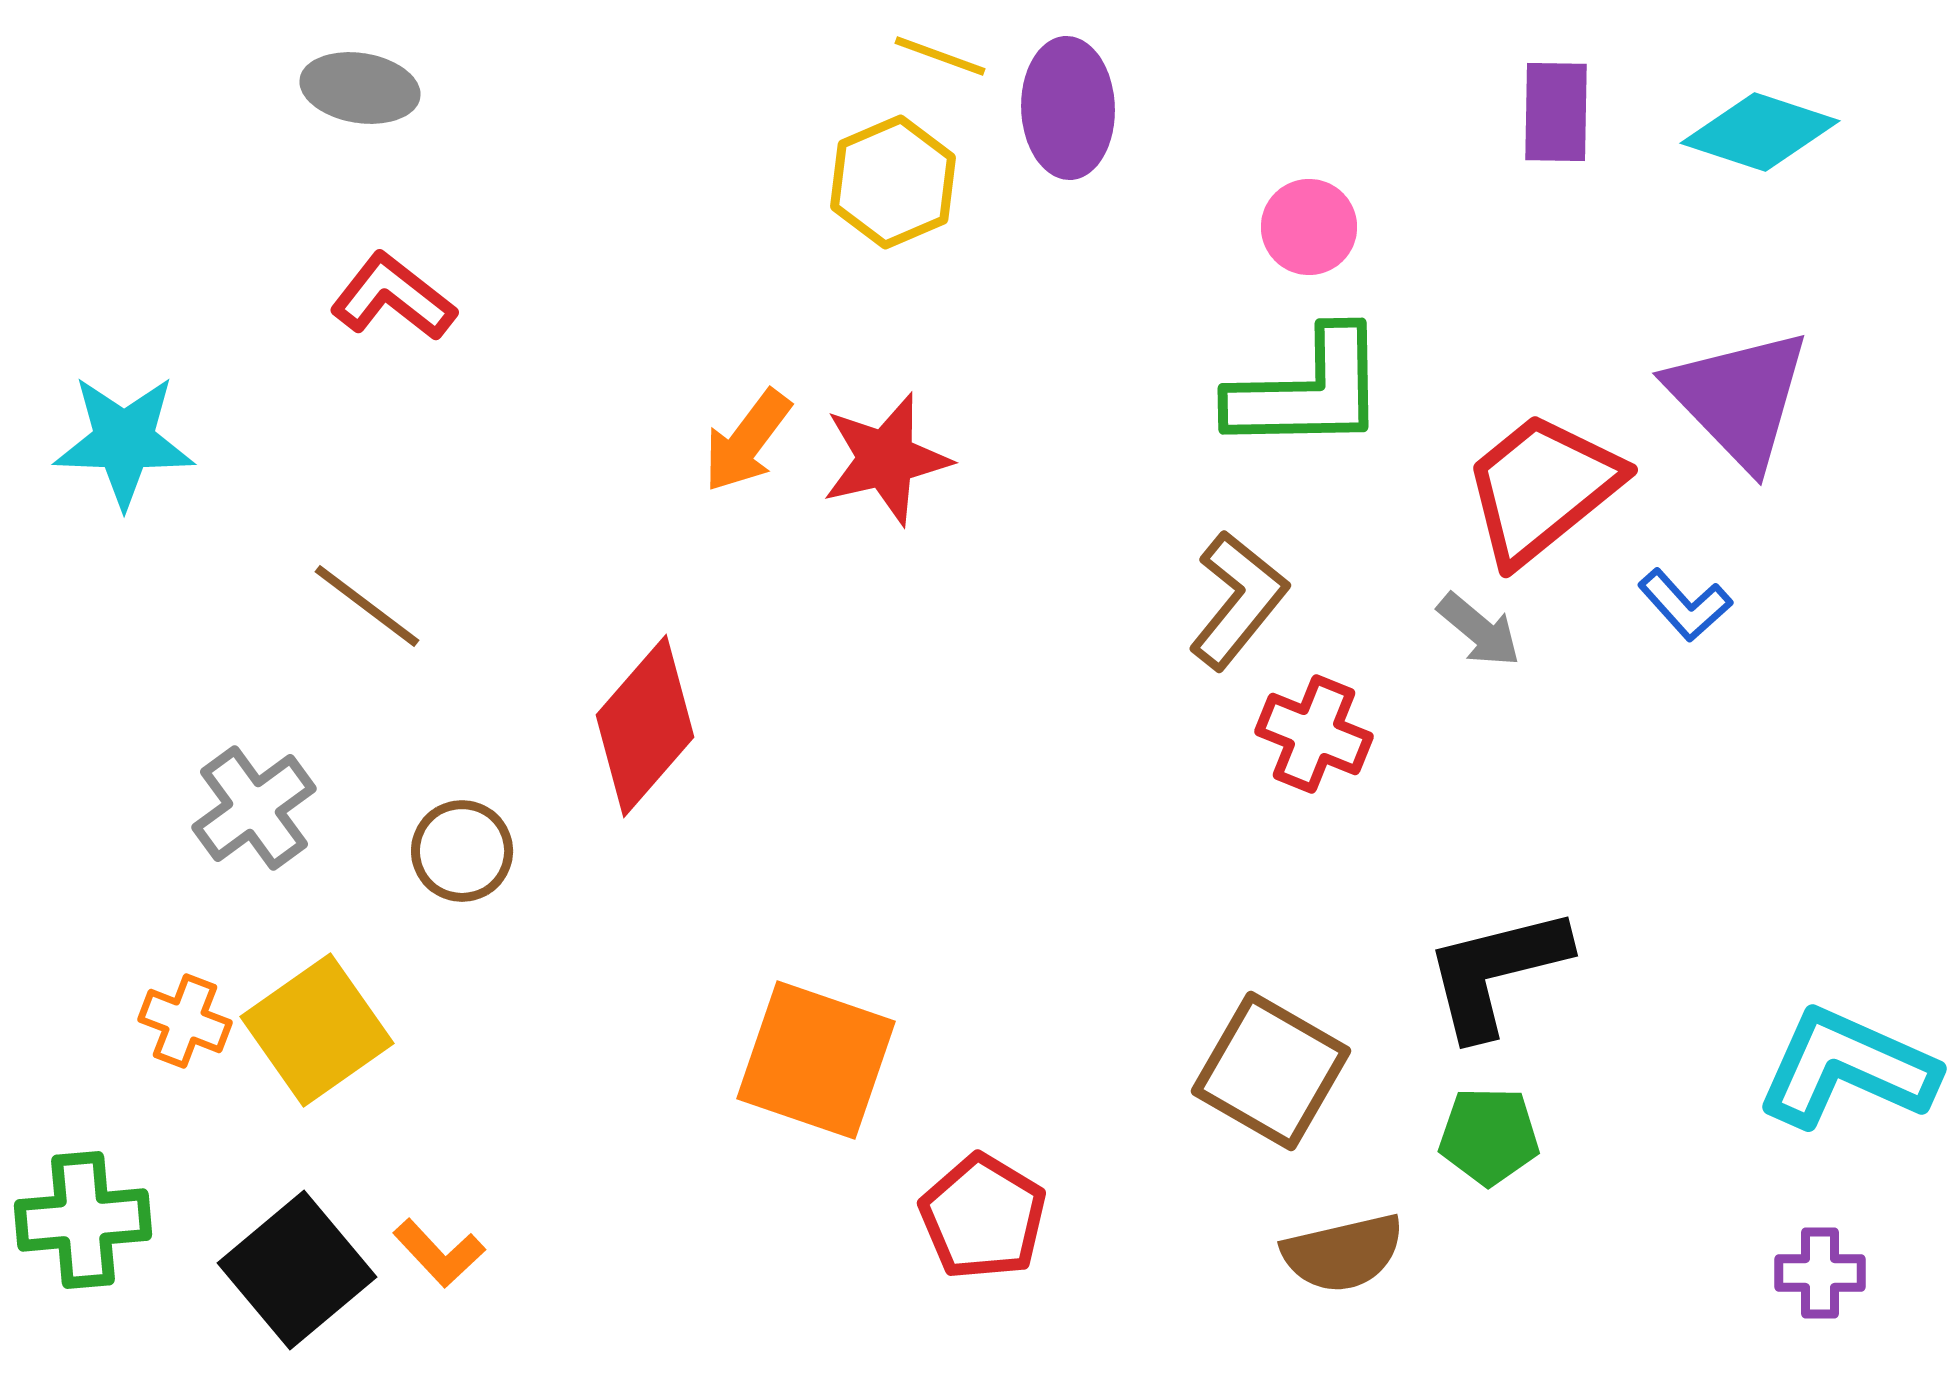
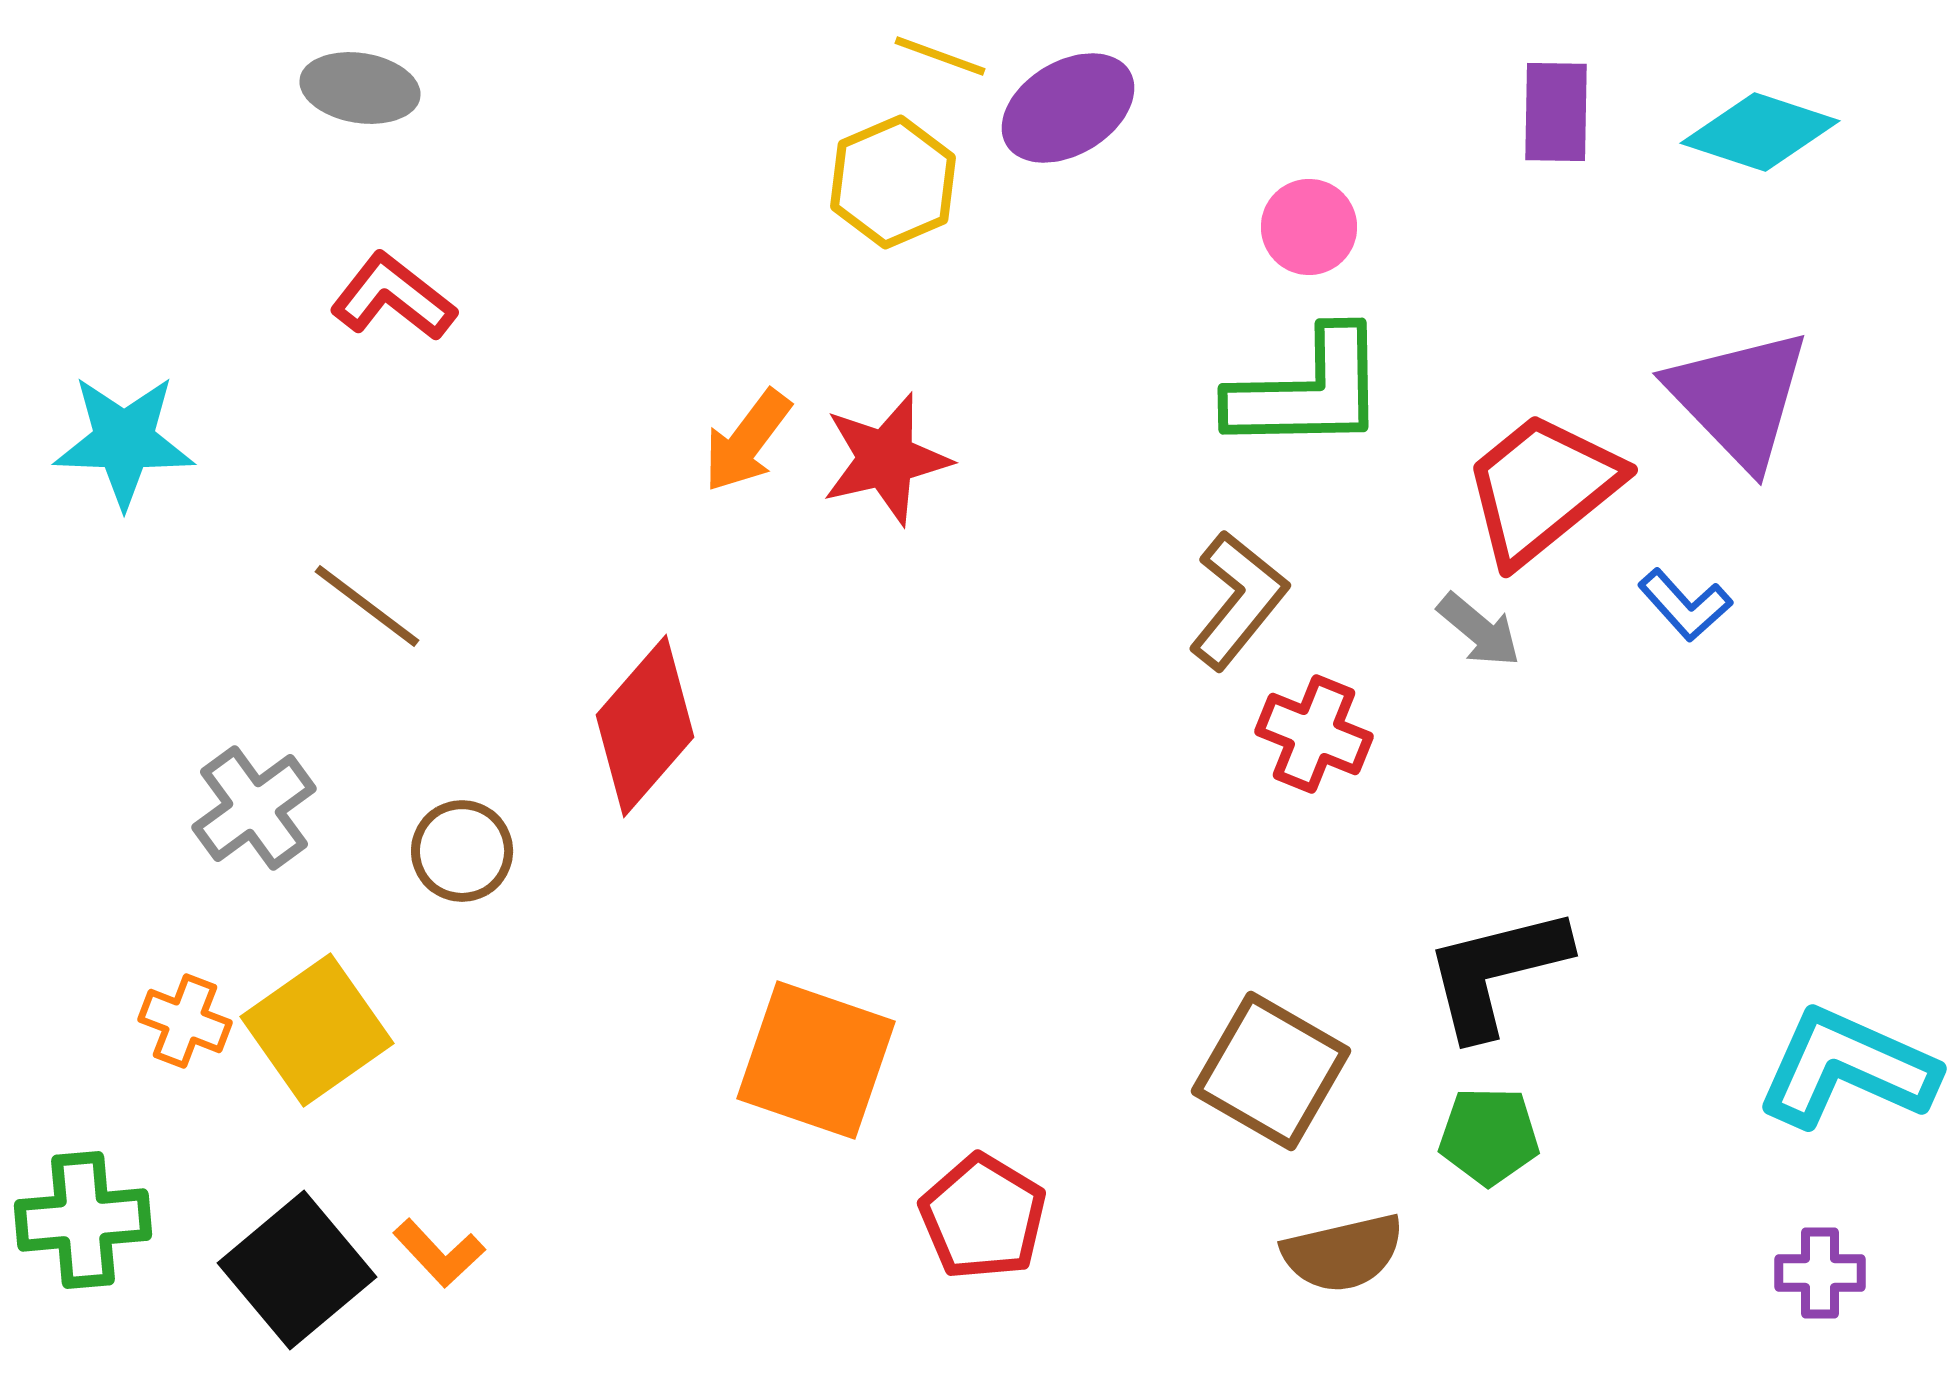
purple ellipse: rotated 61 degrees clockwise
